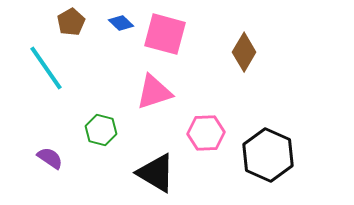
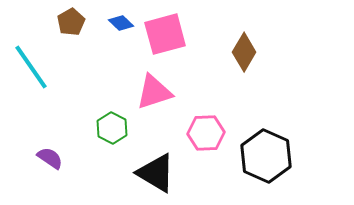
pink square: rotated 30 degrees counterclockwise
cyan line: moved 15 px left, 1 px up
green hexagon: moved 11 px right, 2 px up; rotated 12 degrees clockwise
black hexagon: moved 2 px left, 1 px down
